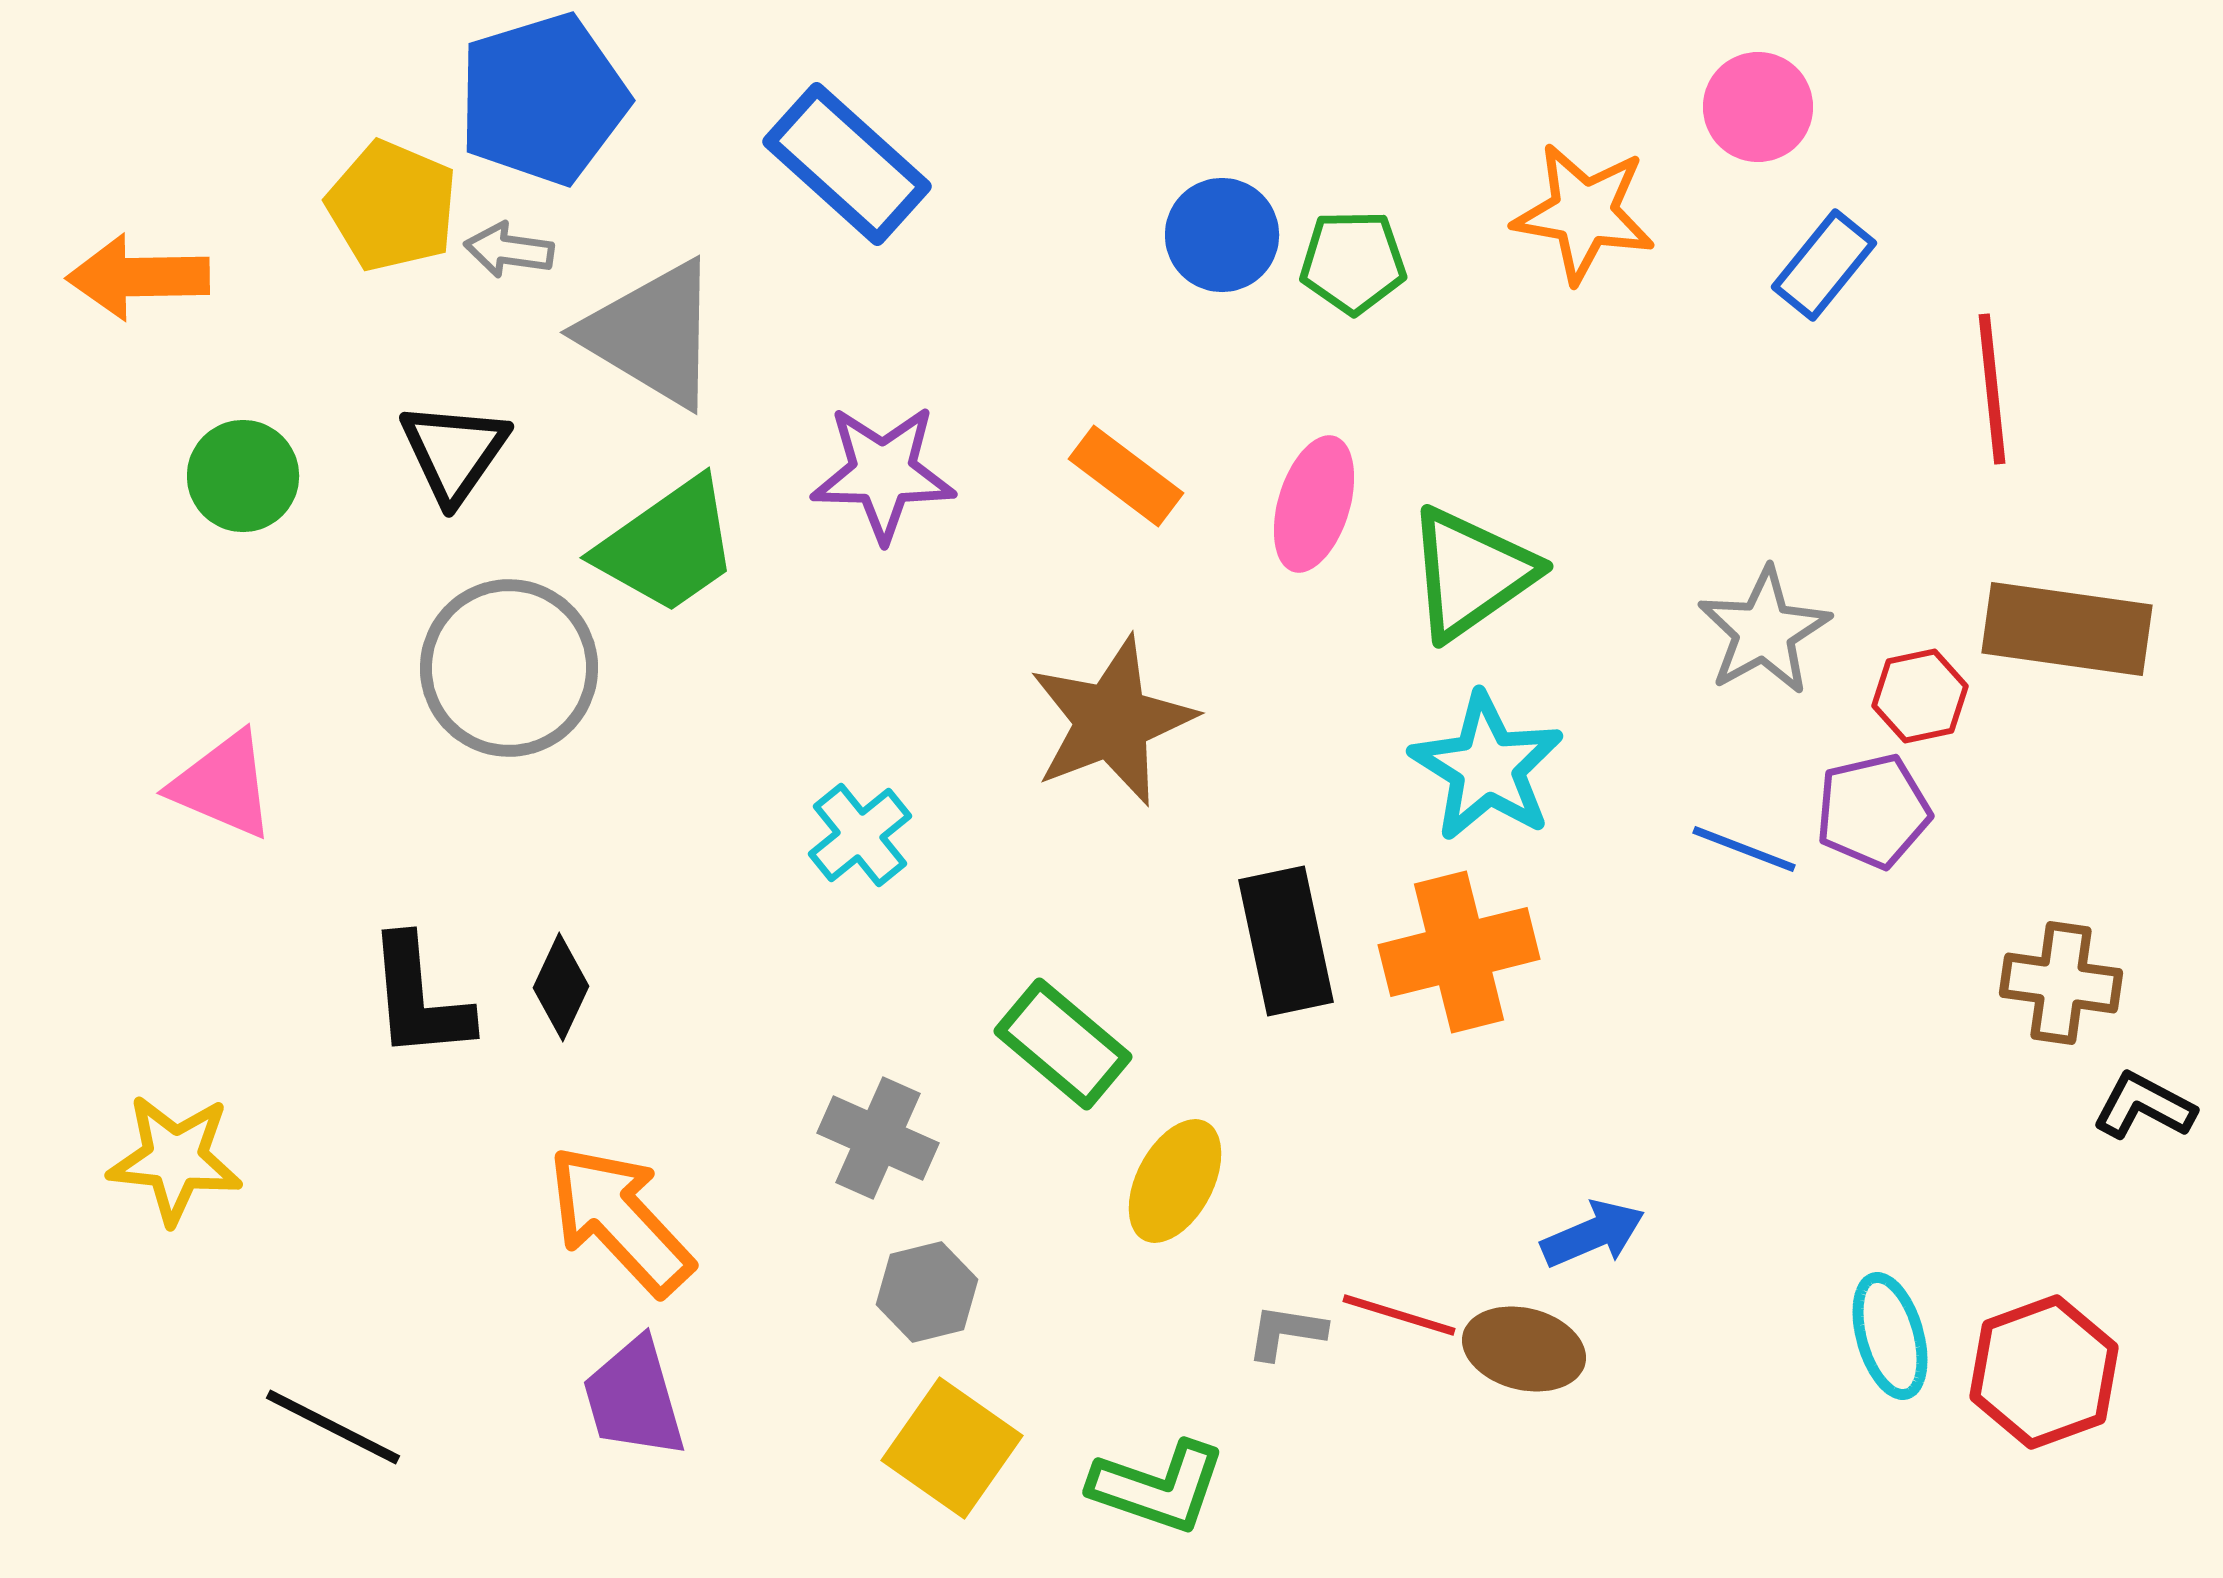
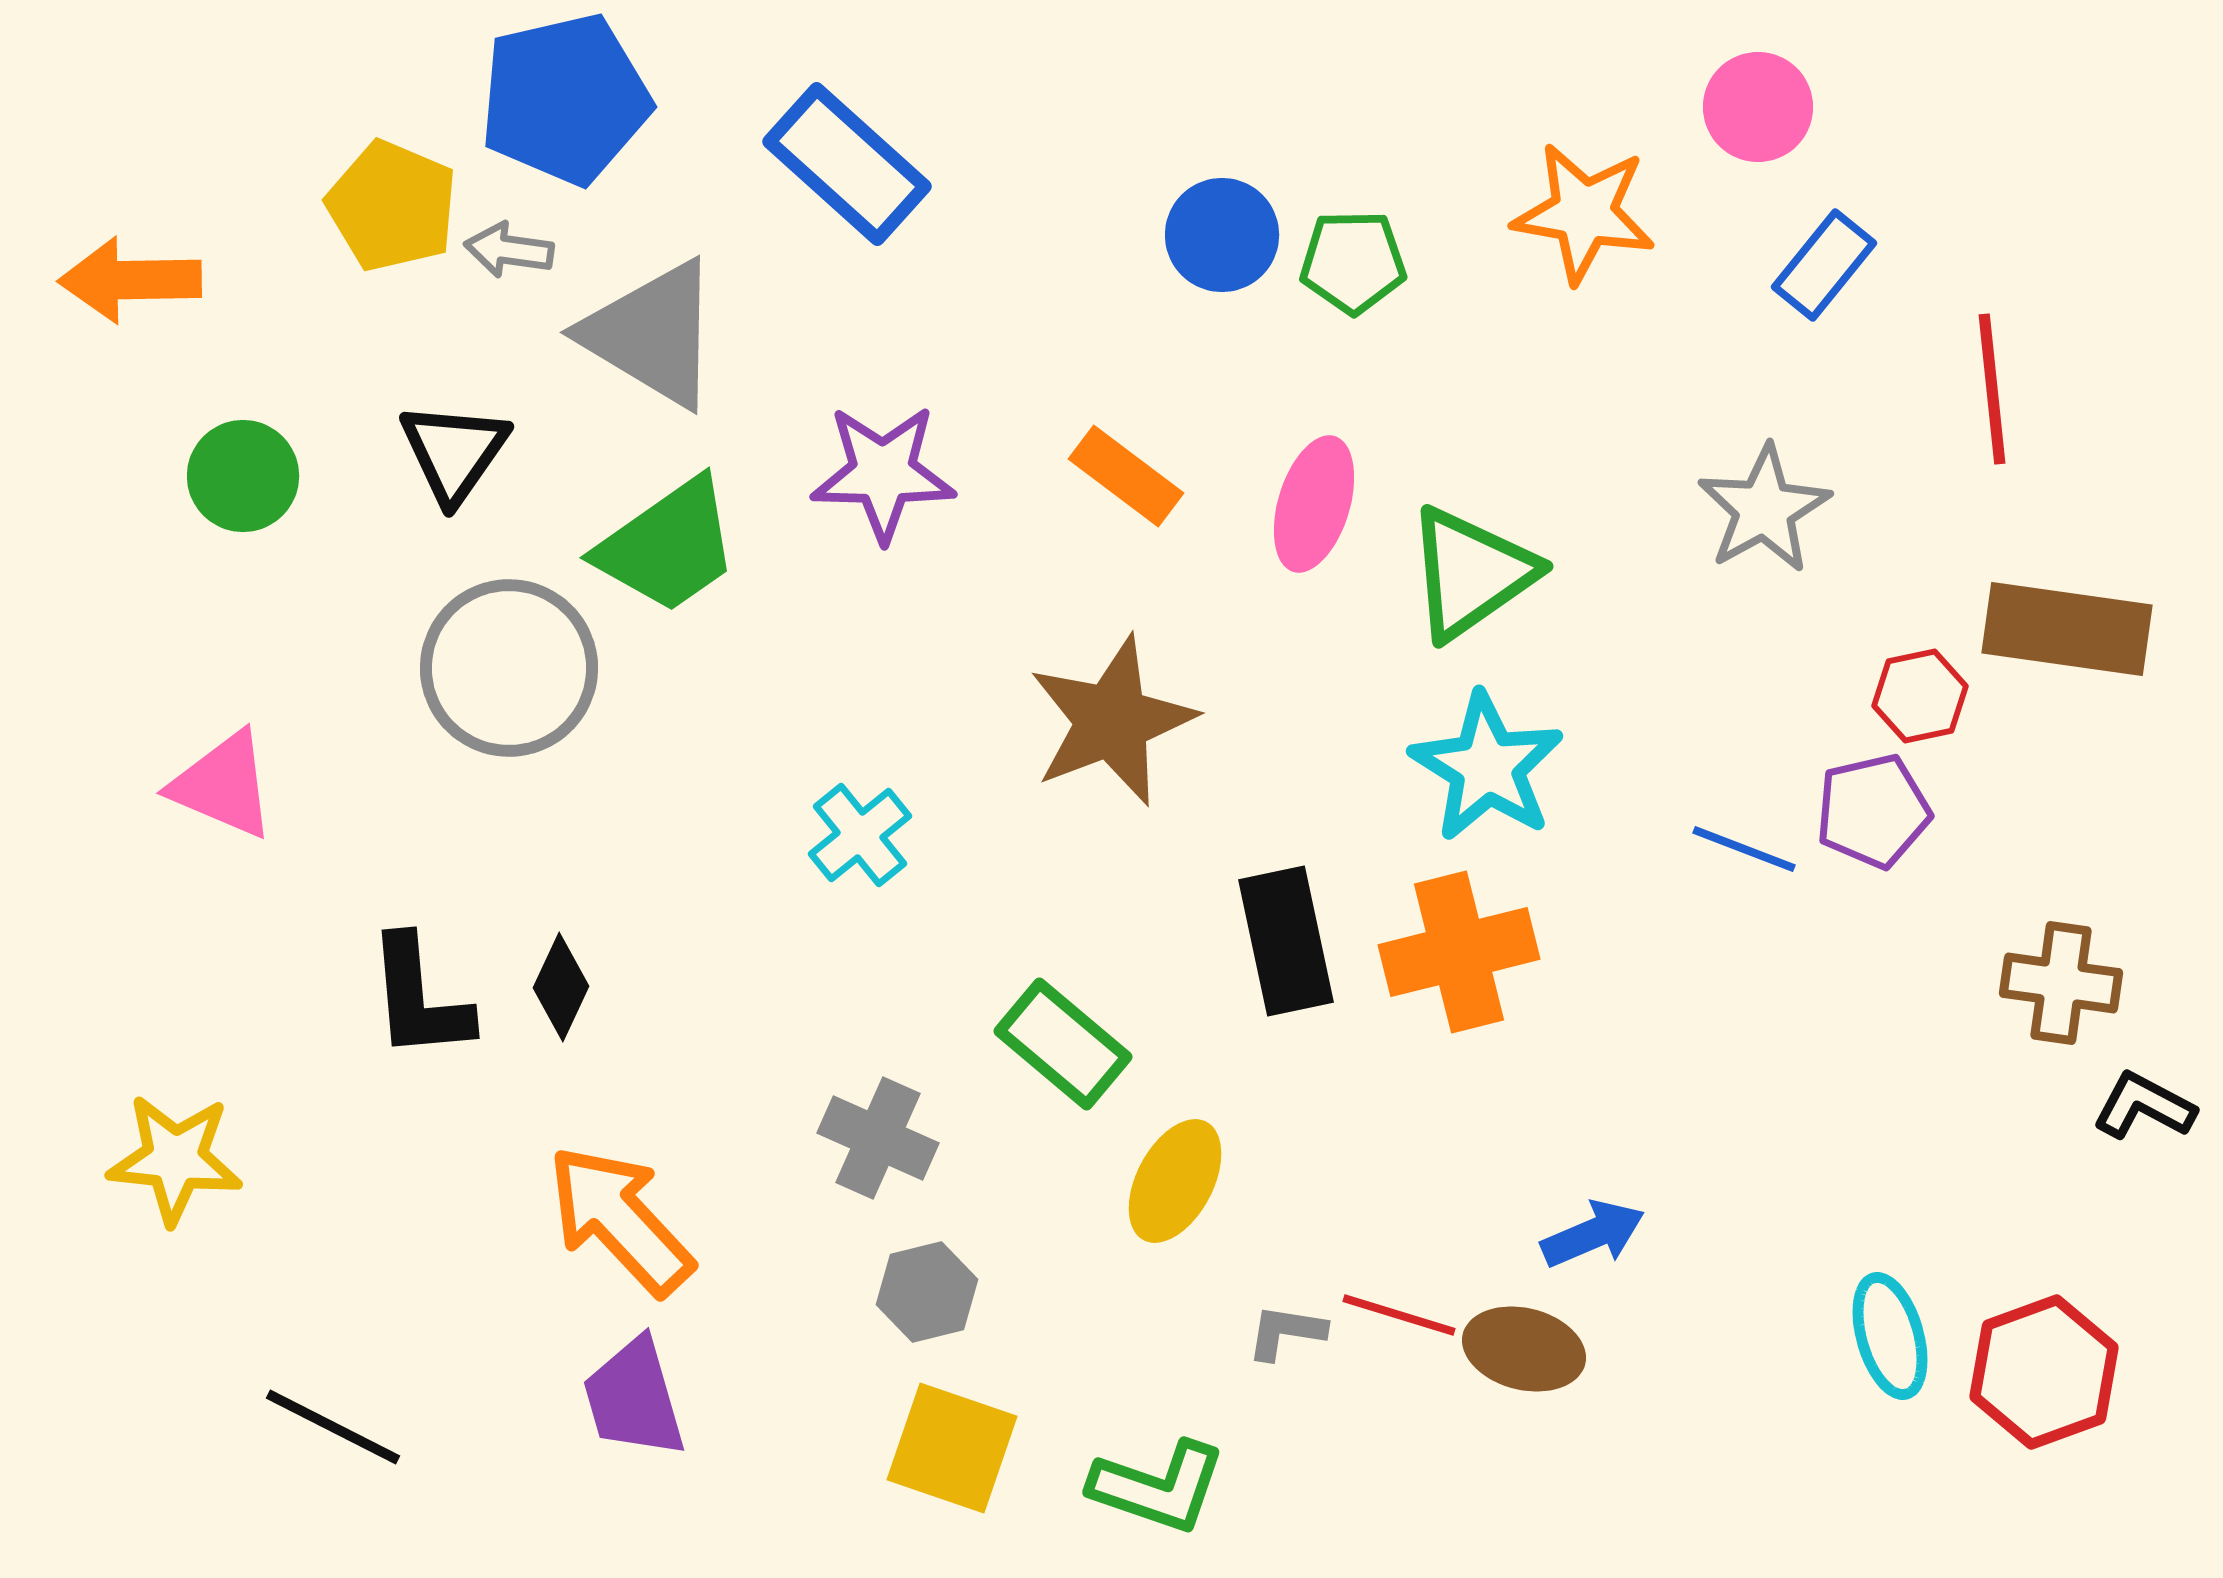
blue pentagon at (543, 99): moved 22 px right; rotated 4 degrees clockwise
orange arrow at (138, 277): moved 8 px left, 3 px down
gray star at (1764, 631): moved 122 px up
yellow square at (952, 1448): rotated 16 degrees counterclockwise
